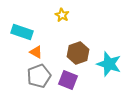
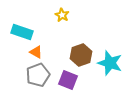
brown hexagon: moved 3 px right, 2 px down
cyan star: moved 1 px right, 1 px up
gray pentagon: moved 1 px left, 1 px up
